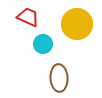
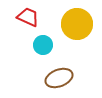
cyan circle: moved 1 px down
brown ellipse: rotated 72 degrees clockwise
